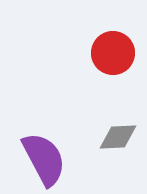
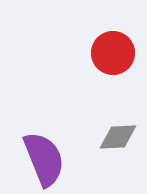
purple semicircle: rotated 6 degrees clockwise
